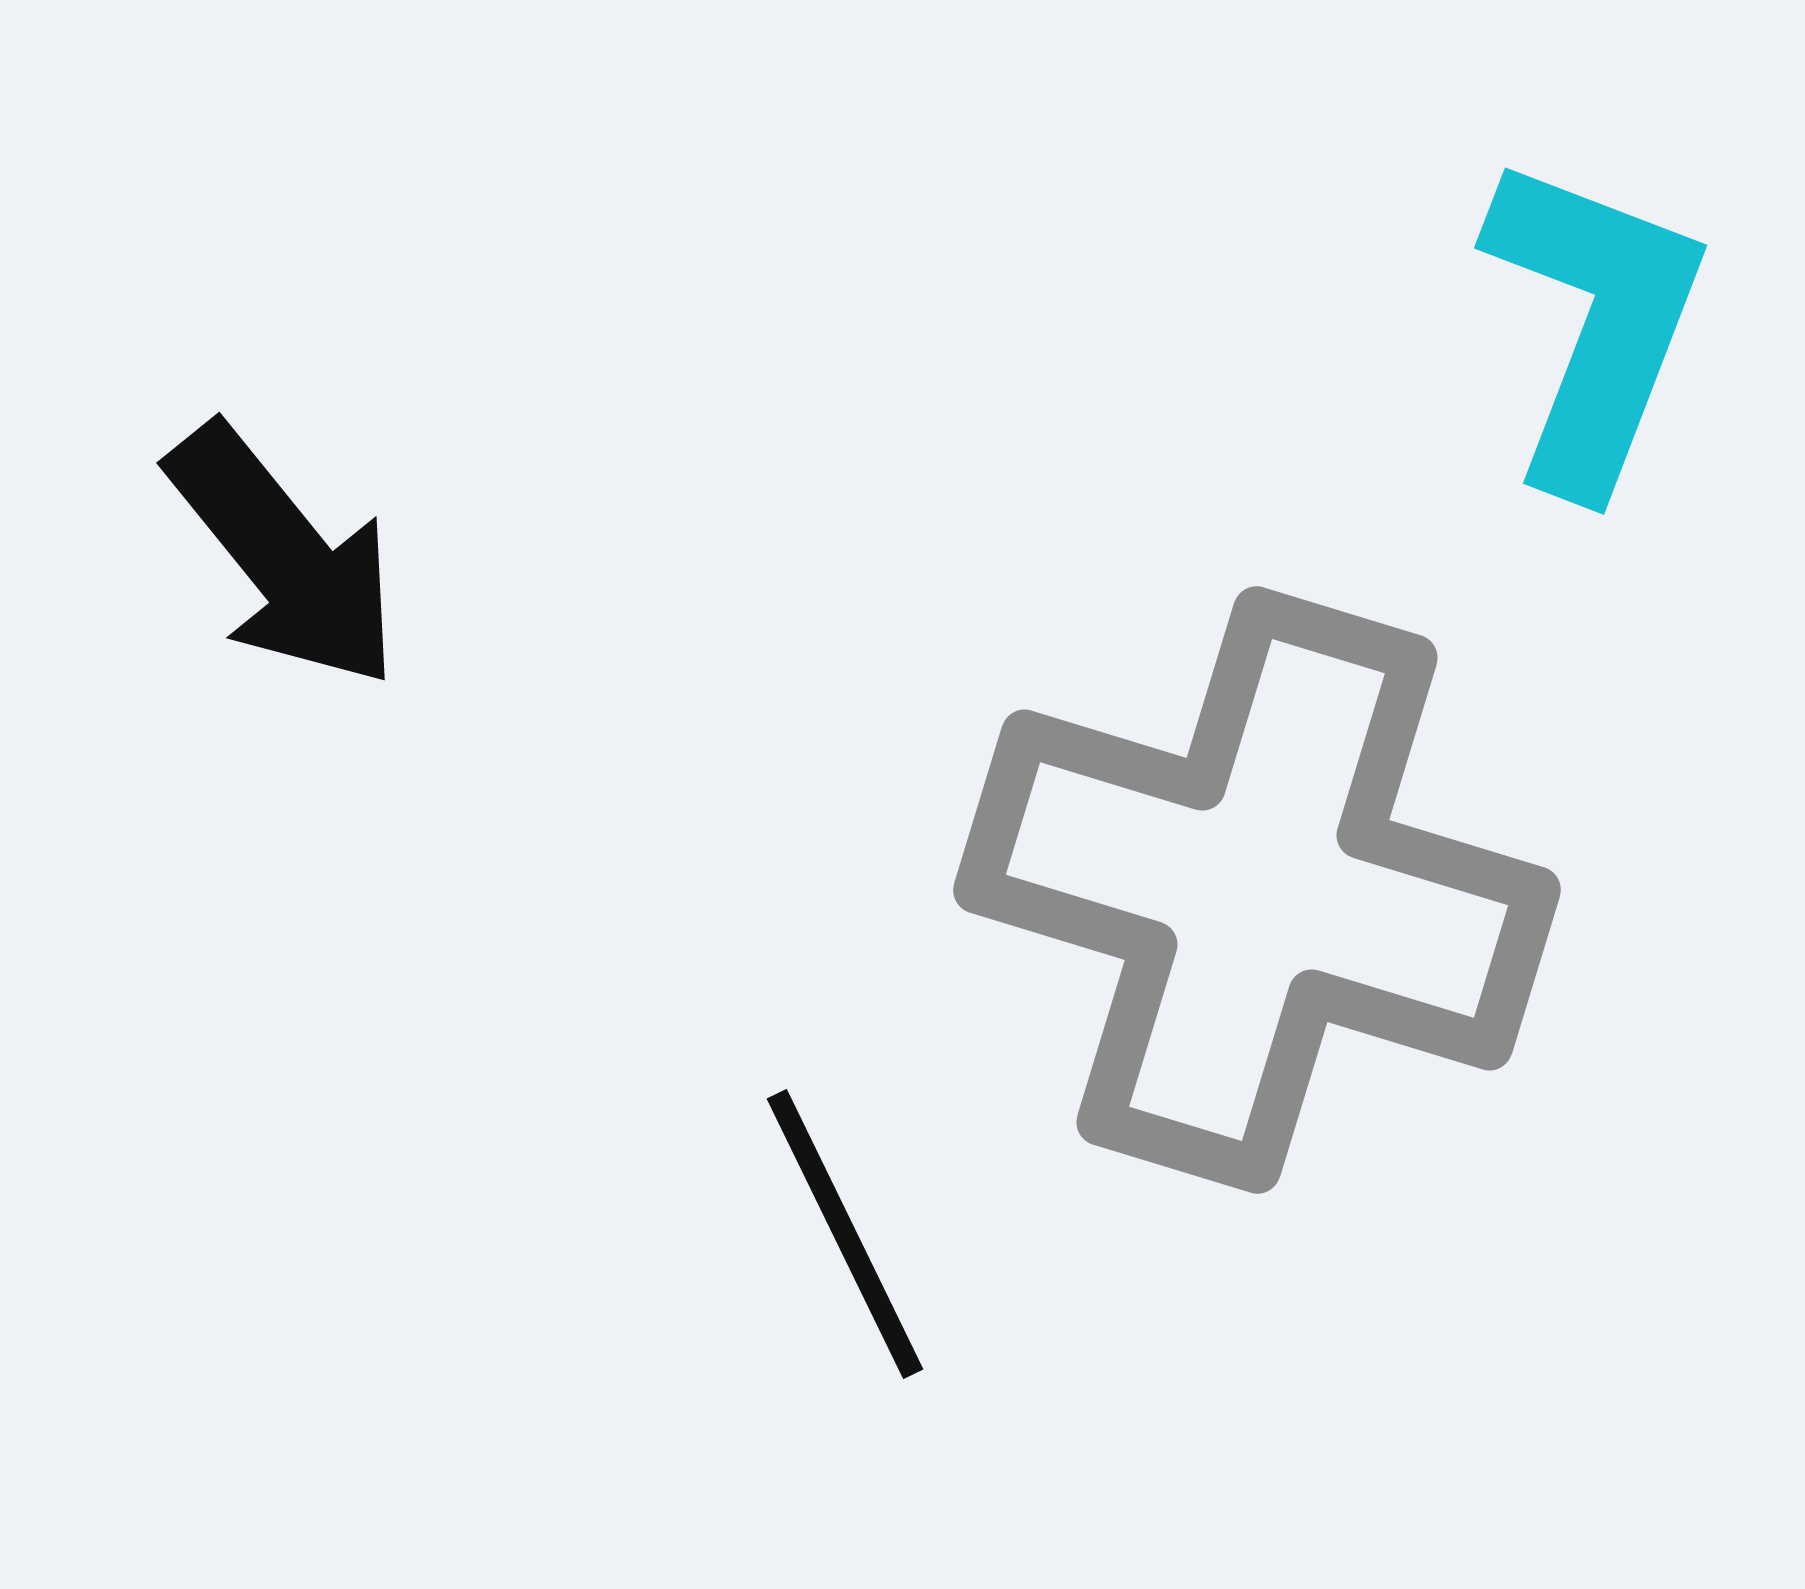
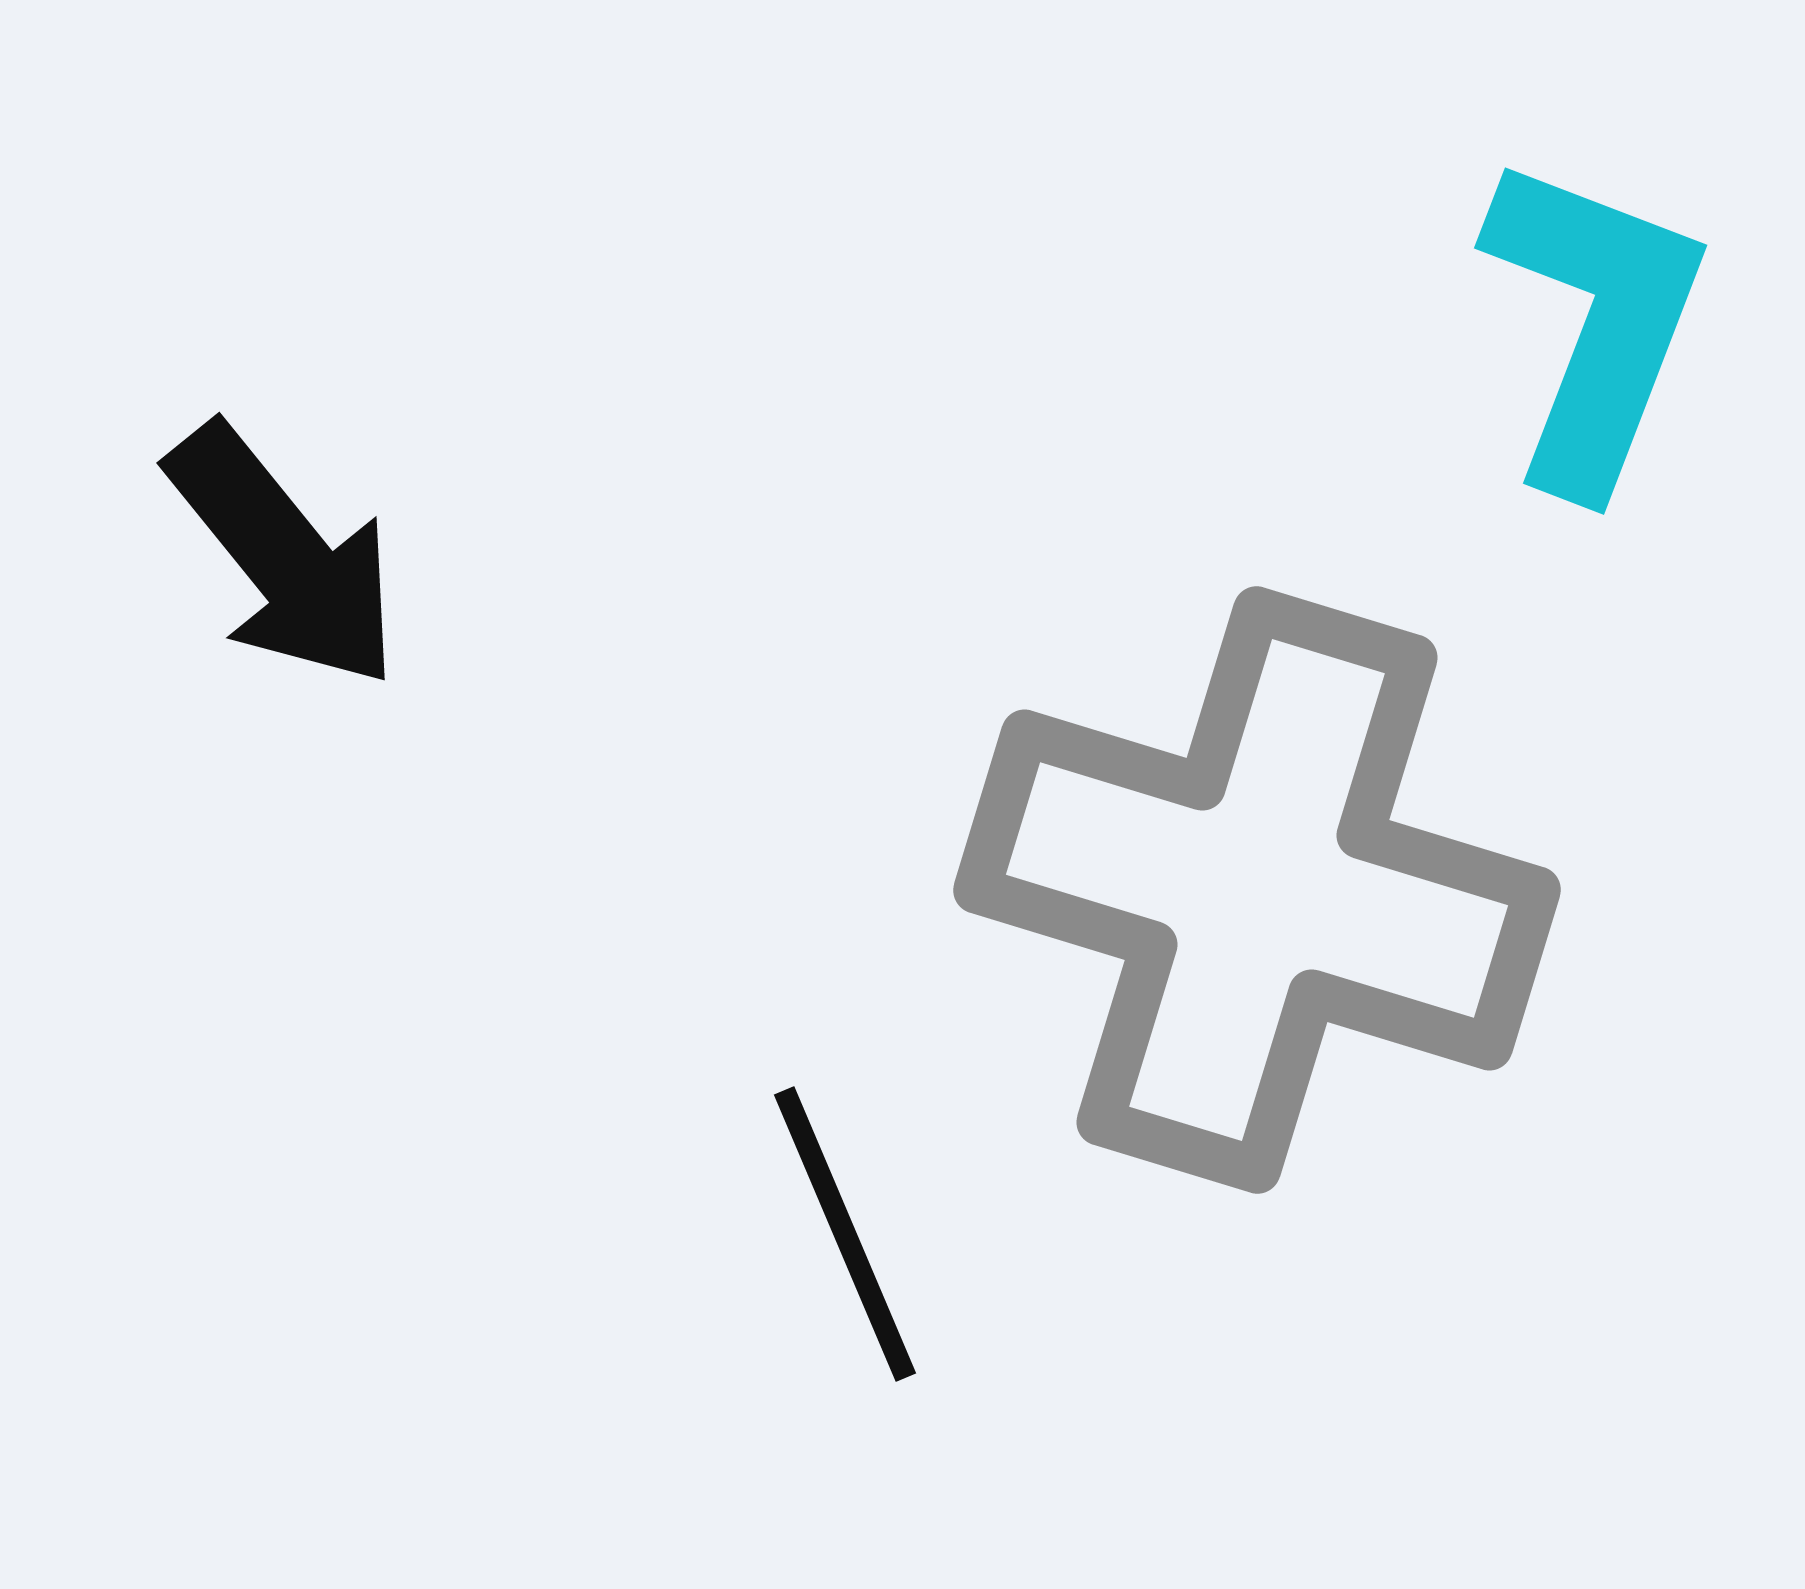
black line: rotated 3 degrees clockwise
